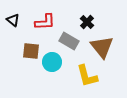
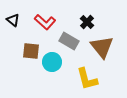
red L-shape: rotated 45 degrees clockwise
yellow L-shape: moved 3 px down
